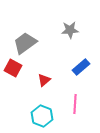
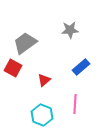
cyan hexagon: moved 1 px up
